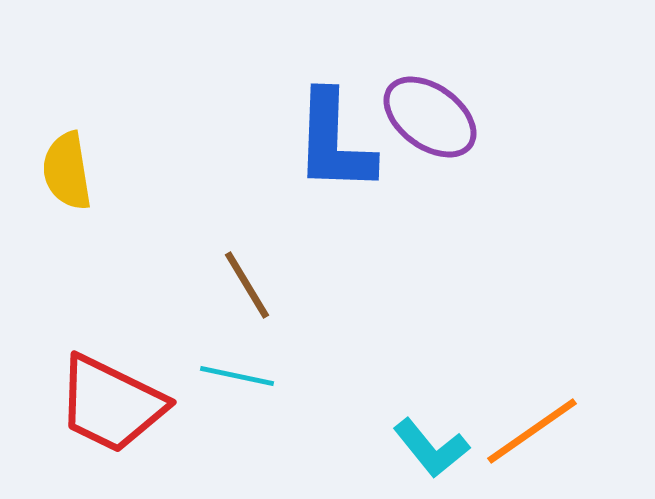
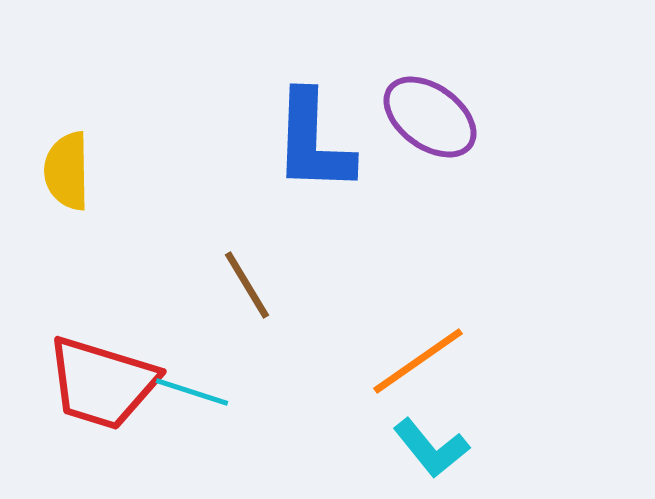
blue L-shape: moved 21 px left
yellow semicircle: rotated 8 degrees clockwise
cyan line: moved 45 px left, 16 px down; rotated 6 degrees clockwise
red trapezoid: moved 9 px left, 21 px up; rotated 9 degrees counterclockwise
orange line: moved 114 px left, 70 px up
